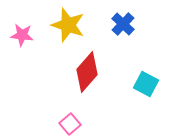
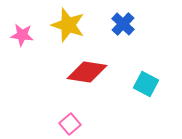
red diamond: rotated 57 degrees clockwise
